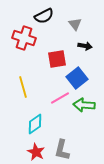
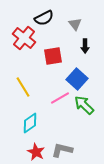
black semicircle: moved 2 px down
red cross: rotated 20 degrees clockwise
black arrow: rotated 80 degrees clockwise
red square: moved 4 px left, 3 px up
blue square: moved 1 px down; rotated 10 degrees counterclockwise
yellow line: rotated 15 degrees counterclockwise
green arrow: rotated 40 degrees clockwise
cyan diamond: moved 5 px left, 1 px up
gray L-shape: rotated 90 degrees clockwise
